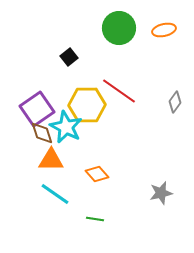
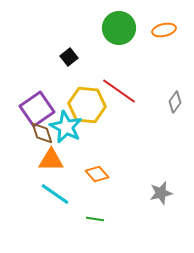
yellow hexagon: rotated 6 degrees clockwise
